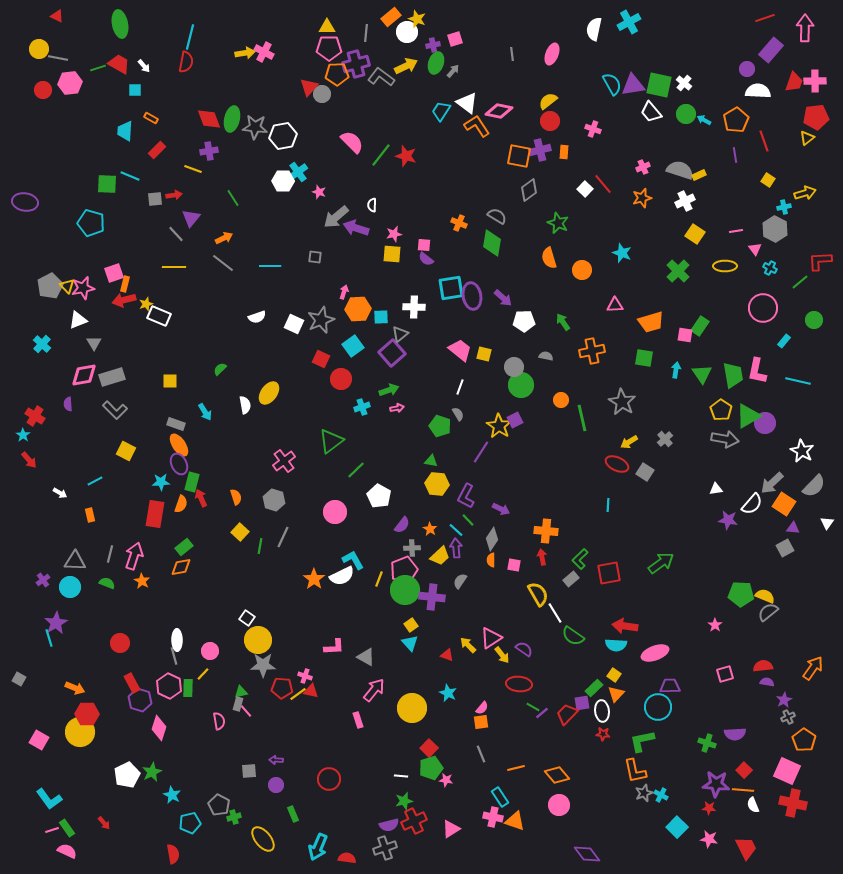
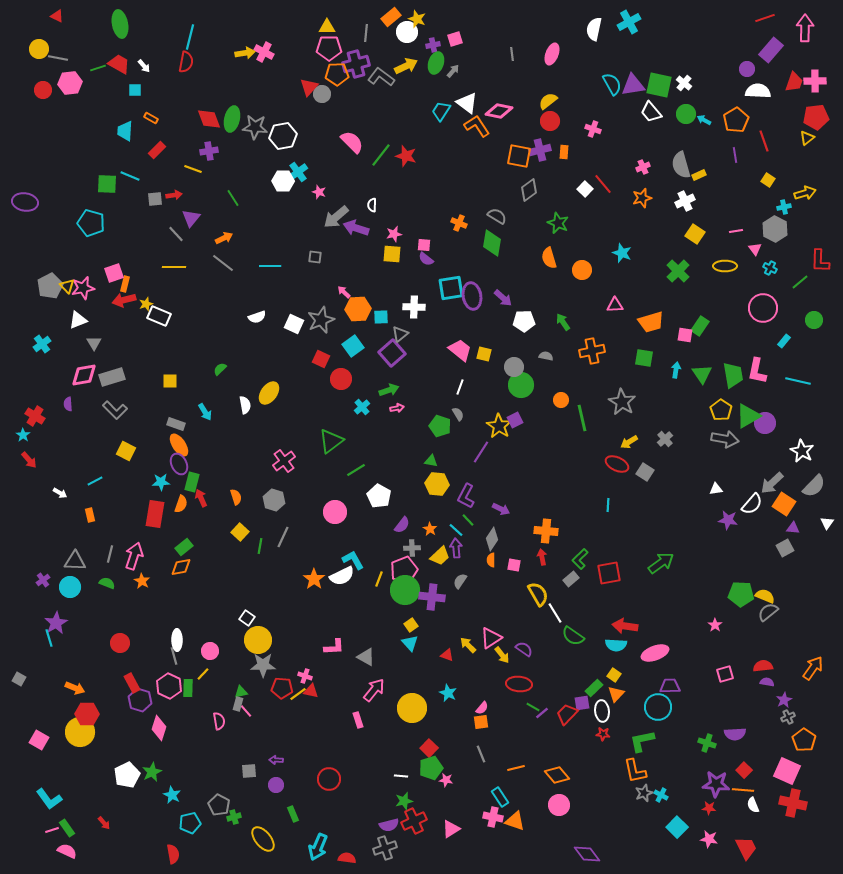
gray semicircle at (680, 170): moved 1 px right, 5 px up; rotated 124 degrees counterclockwise
red L-shape at (820, 261): rotated 85 degrees counterclockwise
pink arrow at (344, 292): rotated 64 degrees counterclockwise
cyan cross at (42, 344): rotated 12 degrees clockwise
cyan cross at (362, 407): rotated 21 degrees counterclockwise
green line at (356, 470): rotated 12 degrees clockwise
